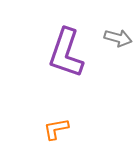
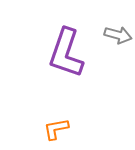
gray arrow: moved 3 px up
